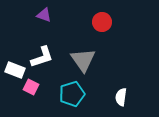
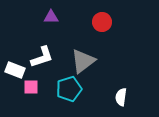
purple triangle: moved 7 px right, 2 px down; rotated 21 degrees counterclockwise
gray triangle: moved 1 px down; rotated 28 degrees clockwise
pink square: rotated 28 degrees counterclockwise
cyan pentagon: moved 3 px left, 5 px up
